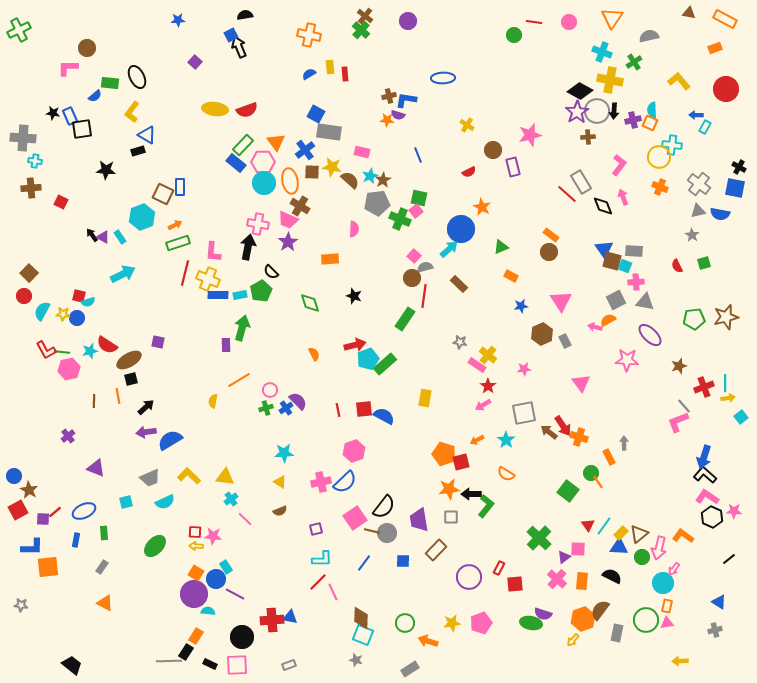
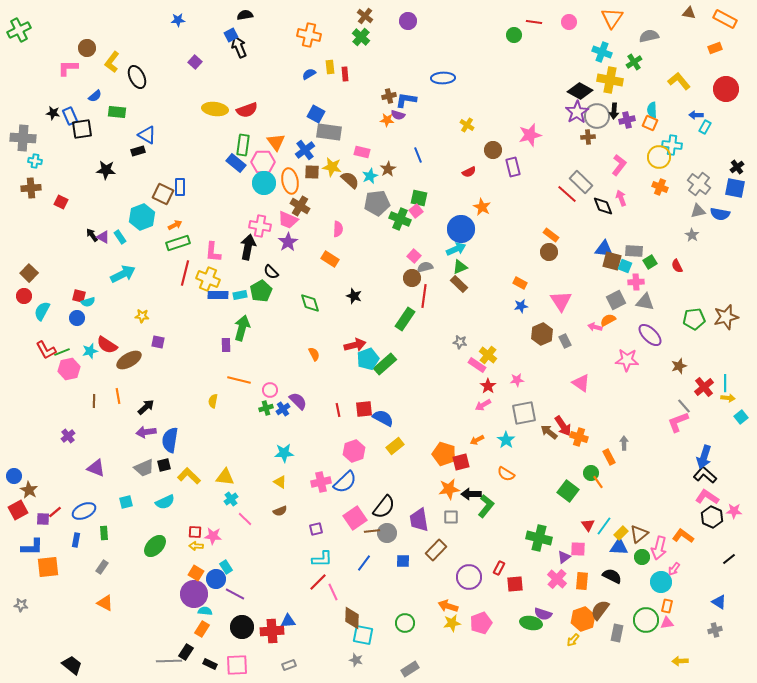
green cross at (361, 30): moved 7 px down
green rectangle at (110, 83): moved 7 px right, 29 px down
gray circle at (597, 111): moved 5 px down
yellow L-shape at (132, 112): moved 20 px left, 50 px up
purple cross at (633, 120): moved 6 px left
green rectangle at (243, 145): rotated 35 degrees counterclockwise
black cross at (739, 167): moved 2 px left; rotated 24 degrees clockwise
brown star at (383, 180): moved 5 px right, 11 px up
gray rectangle at (581, 182): rotated 15 degrees counterclockwise
pink arrow at (623, 197): moved 2 px left, 1 px down
pink cross at (258, 224): moved 2 px right, 2 px down
pink semicircle at (354, 229): moved 16 px left
green triangle at (501, 247): moved 41 px left, 20 px down
cyan arrow at (449, 249): moved 7 px right; rotated 18 degrees clockwise
blue triangle at (604, 249): rotated 48 degrees counterclockwise
orange rectangle at (330, 259): rotated 36 degrees clockwise
green square at (704, 263): moved 54 px left, 1 px up; rotated 16 degrees counterclockwise
orange rectangle at (511, 276): moved 9 px right, 7 px down
yellow star at (63, 314): moved 79 px right, 2 px down
green line at (62, 352): rotated 28 degrees counterclockwise
pink star at (524, 369): moved 7 px left, 11 px down
black square at (131, 379): moved 33 px right, 86 px down
orange line at (239, 380): rotated 45 degrees clockwise
pink triangle at (581, 383): rotated 18 degrees counterclockwise
red cross at (704, 387): rotated 18 degrees counterclockwise
yellow rectangle at (425, 398): moved 30 px left, 48 px down; rotated 42 degrees clockwise
yellow arrow at (728, 398): rotated 16 degrees clockwise
blue cross at (286, 408): moved 3 px left, 1 px down
blue semicircle at (384, 416): moved 1 px left, 2 px down
blue semicircle at (170, 440): rotated 50 degrees counterclockwise
gray trapezoid at (150, 478): moved 6 px left, 10 px up
brown line at (372, 531): rotated 21 degrees counterclockwise
green cross at (539, 538): rotated 30 degrees counterclockwise
cyan circle at (663, 583): moved 2 px left, 1 px up
cyan semicircle at (208, 611): moved 3 px left
blue triangle at (290, 617): moved 2 px left, 4 px down; rotated 14 degrees counterclockwise
brown diamond at (361, 618): moved 9 px left
red cross at (272, 620): moved 11 px down
cyan square at (363, 635): rotated 10 degrees counterclockwise
orange rectangle at (196, 636): moved 6 px right, 7 px up
black circle at (242, 637): moved 10 px up
orange arrow at (428, 641): moved 20 px right, 35 px up
